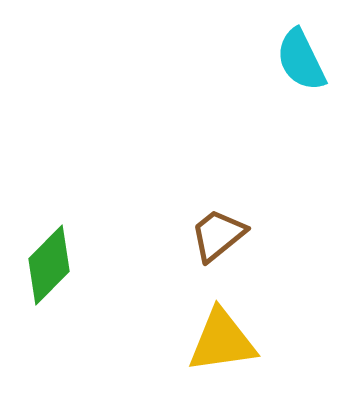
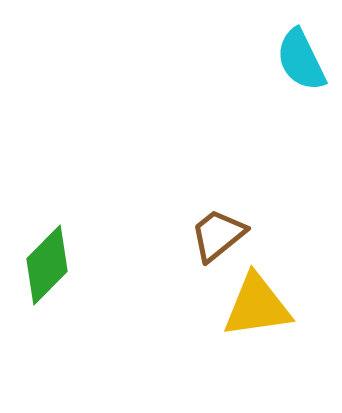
green diamond: moved 2 px left
yellow triangle: moved 35 px right, 35 px up
